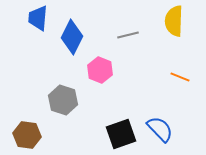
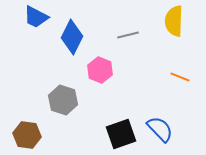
blue trapezoid: moved 2 px left, 1 px up; rotated 68 degrees counterclockwise
